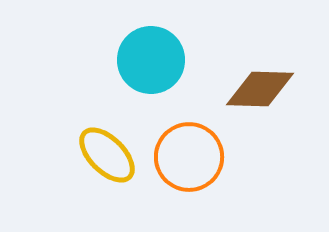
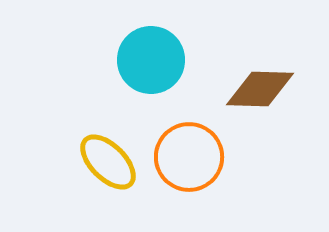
yellow ellipse: moved 1 px right, 7 px down
